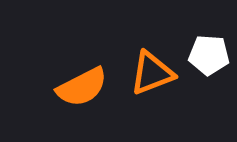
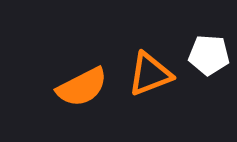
orange triangle: moved 2 px left, 1 px down
